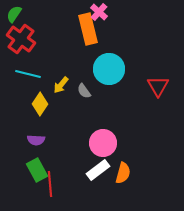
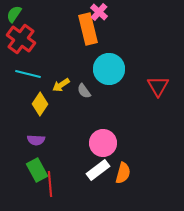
yellow arrow: rotated 18 degrees clockwise
